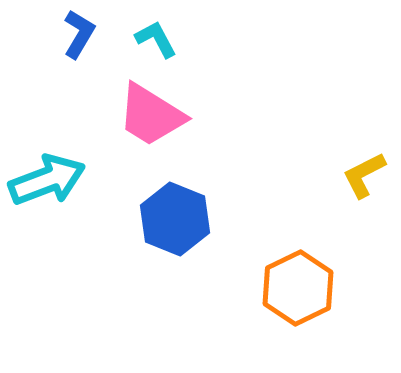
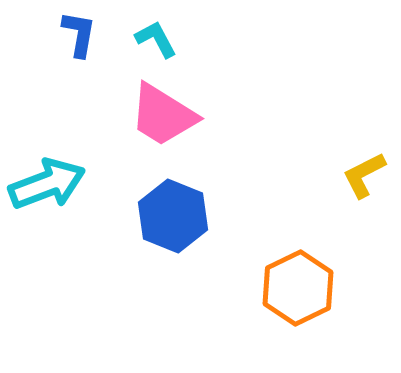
blue L-shape: rotated 21 degrees counterclockwise
pink trapezoid: moved 12 px right
cyan arrow: moved 4 px down
blue hexagon: moved 2 px left, 3 px up
